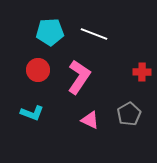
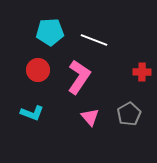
white line: moved 6 px down
pink triangle: moved 3 px up; rotated 24 degrees clockwise
